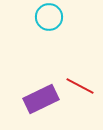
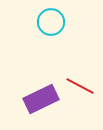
cyan circle: moved 2 px right, 5 px down
